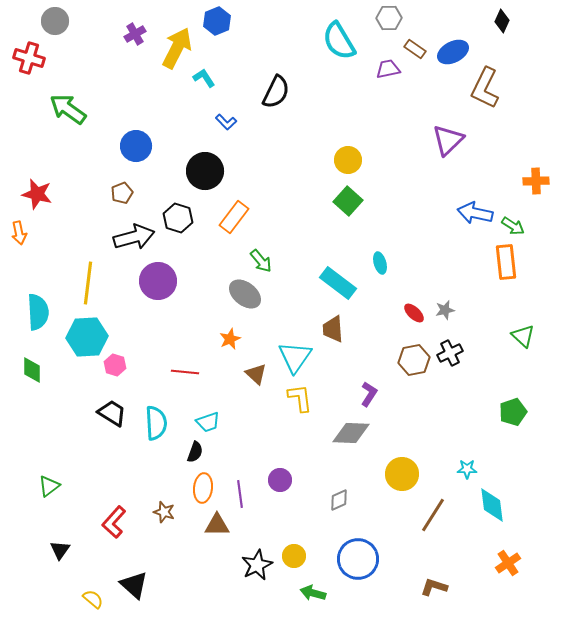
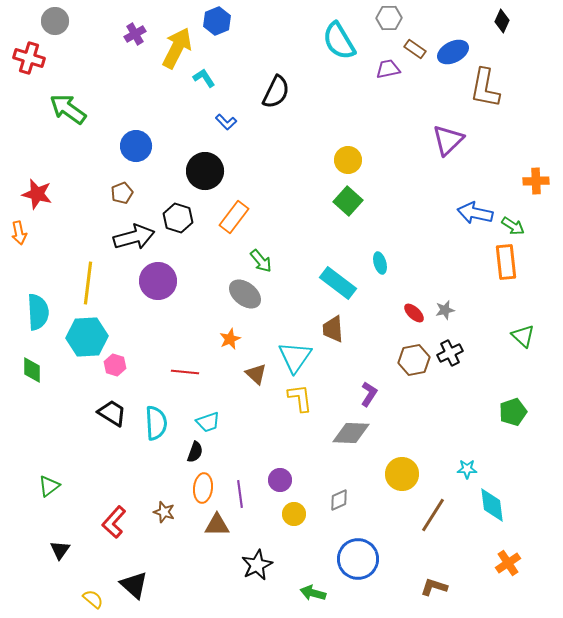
brown L-shape at (485, 88): rotated 15 degrees counterclockwise
yellow circle at (294, 556): moved 42 px up
